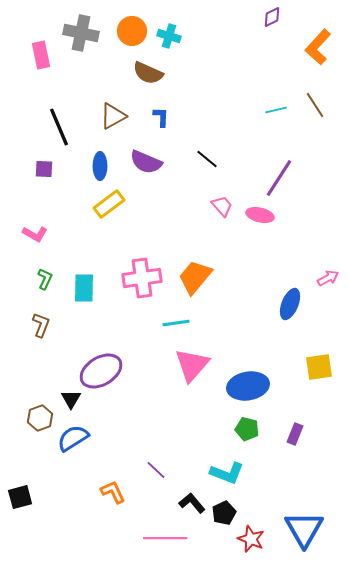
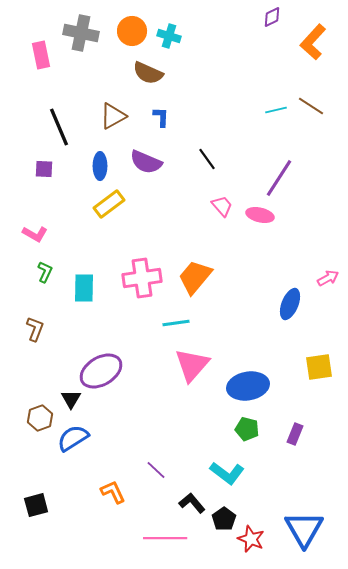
orange L-shape at (318, 47): moved 5 px left, 5 px up
brown line at (315, 105): moved 4 px left, 1 px down; rotated 24 degrees counterclockwise
black line at (207, 159): rotated 15 degrees clockwise
green L-shape at (45, 279): moved 7 px up
brown L-shape at (41, 325): moved 6 px left, 4 px down
cyan L-shape at (227, 473): rotated 16 degrees clockwise
black square at (20, 497): moved 16 px right, 8 px down
black pentagon at (224, 513): moved 6 px down; rotated 10 degrees counterclockwise
